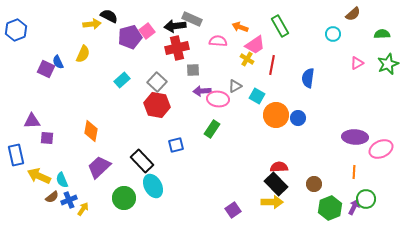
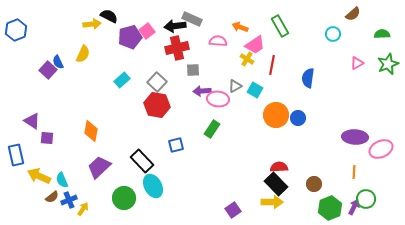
purple square at (46, 69): moved 2 px right, 1 px down; rotated 18 degrees clockwise
cyan square at (257, 96): moved 2 px left, 6 px up
purple triangle at (32, 121): rotated 36 degrees clockwise
